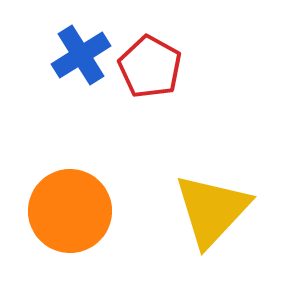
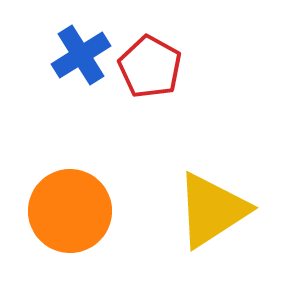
yellow triangle: rotated 14 degrees clockwise
